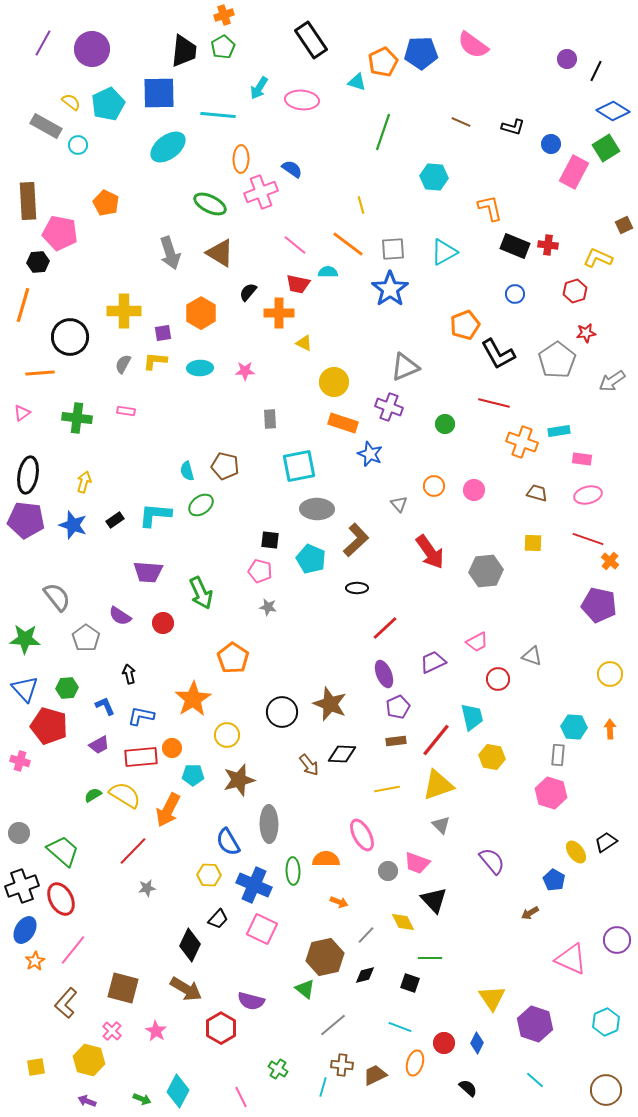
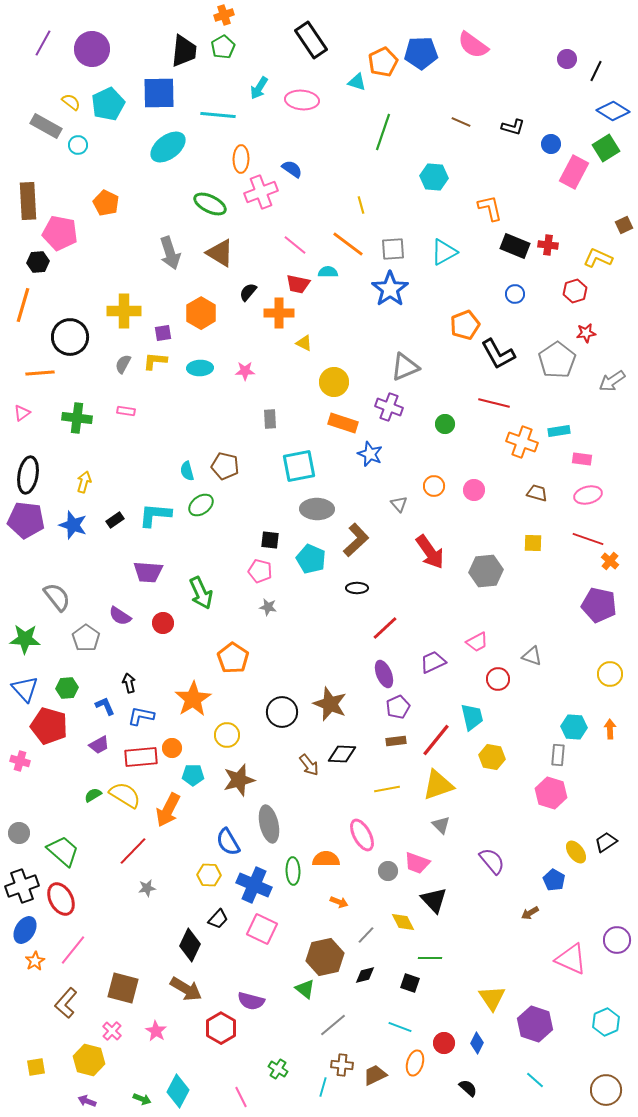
black arrow at (129, 674): moved 9 px down
gray ellipse at (269, 824): rotated 12 degrees counterclockwise
